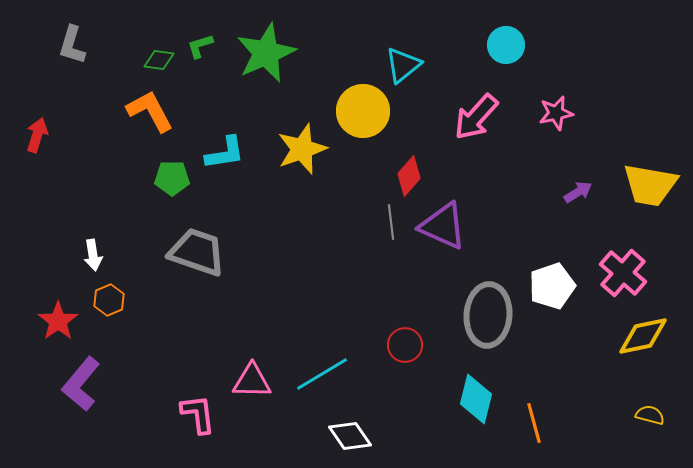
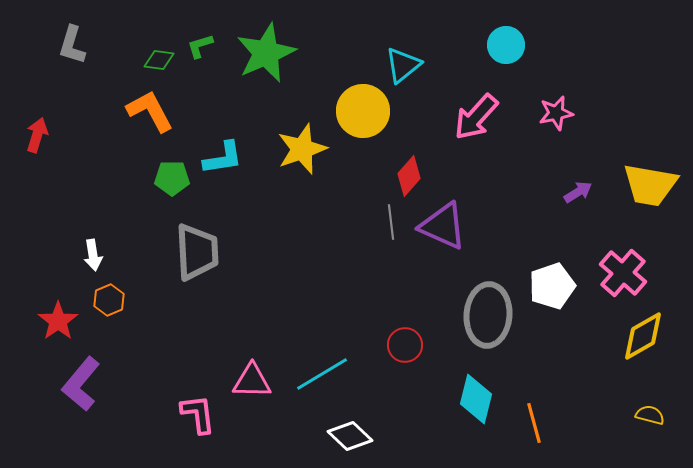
cyan L-shape: moved 2 px left, 5 px down
gray trapezoid: rotated 68 degrees clockwise
yellow diamond: rotated 18 degrees counterclockwise
white diamond: rotated 12 degrees counterclockwise
